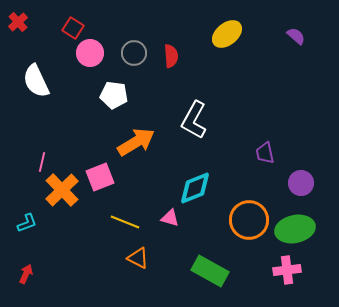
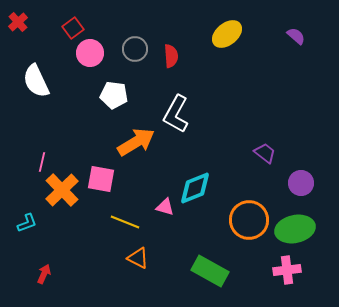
red square: rotated 20 degrees clockwise
gray circle: moved 1 px right, 4 px up
white L-shape: moved 18 px left, 6 px up
purple trapezoid: rotated 140 degrees clockwise
pink square: moved 1 px right, 2 px down; rotated 32 degrees clockwise
pink triangle: moved 5 px left, 11 px up
red arrow: moved 18 px right
